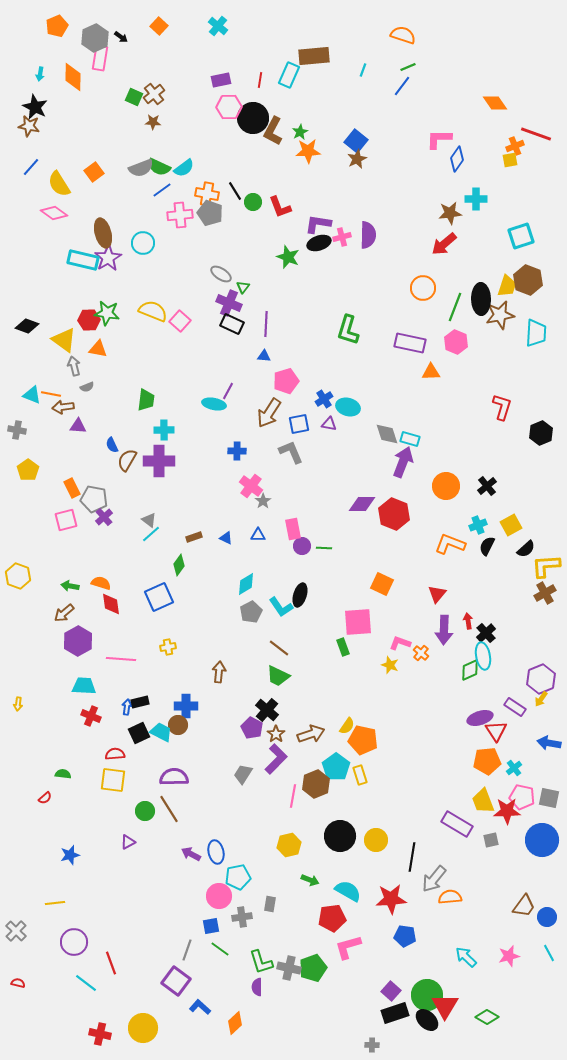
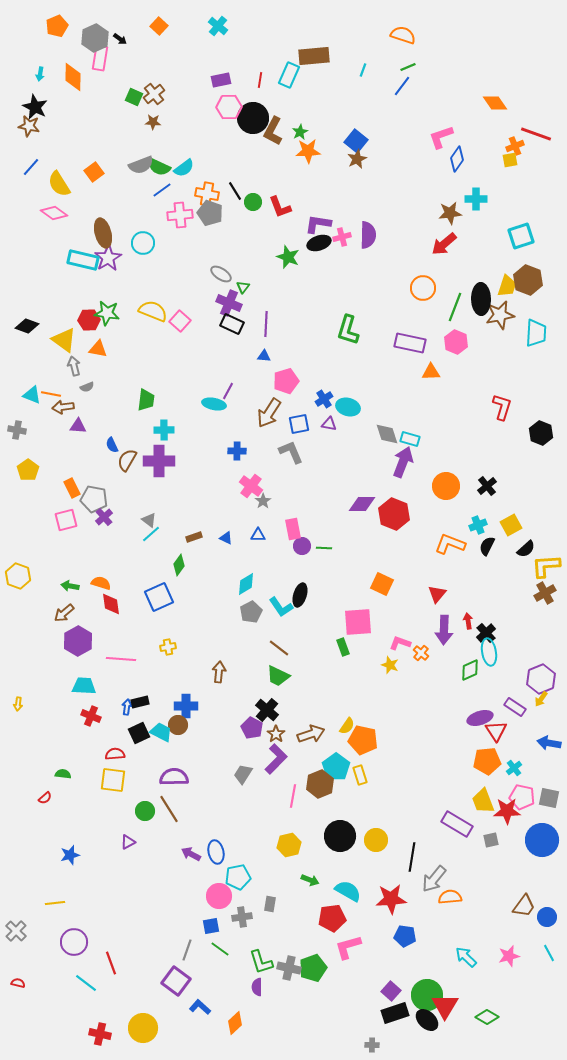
black arrow at (121, 37): moved 1 px left, 2 px down
pink L-shape at (439, 139): moved 2 px right, 2 px up; rotated 20 degrees counterclockwise
gray semicircle at (141, 168): moved 3 px up
black hexagon at (541, 433): rotated 15 degrees counterclockwise
cyan ellipse at (483, 656): moved 6 px right, 4 px up
brown hexagon at (316, 784): moved 4 px right
